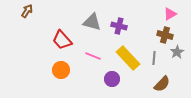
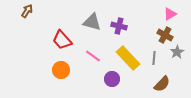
brown cross: rotated 14 degrees clockwise
pink line: rotated 14 degrees clockwise
